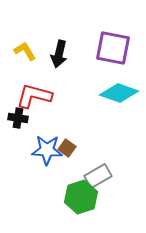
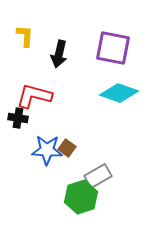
yellow L-shape: moved 15 px up; rotated 35 degrees clockwise
